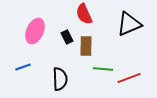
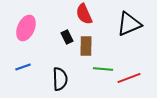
pink ellipse: moved 9 px left, 3 px up
